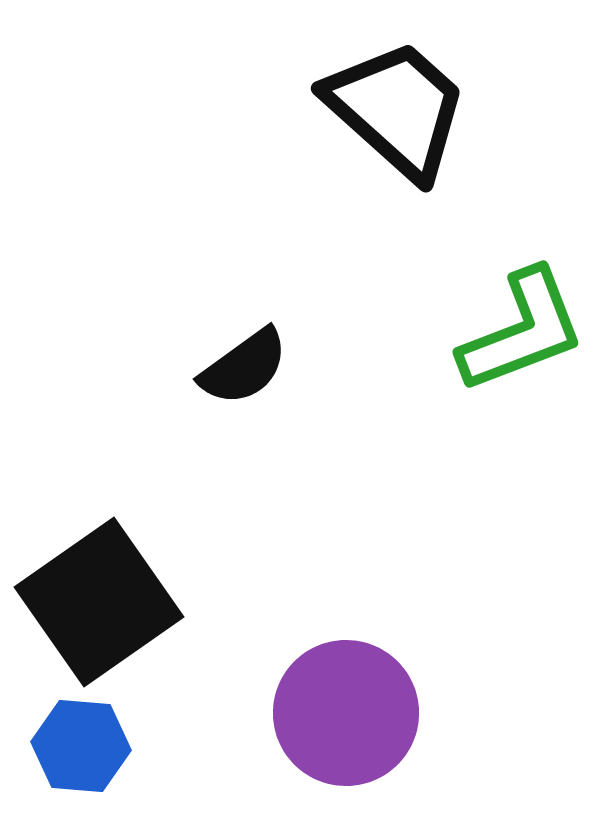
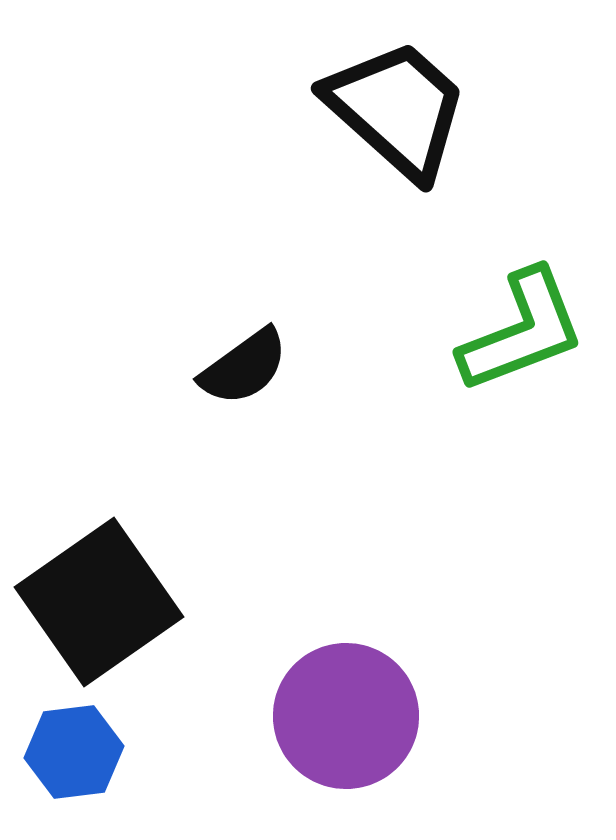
purple circle: moved 3 px down
blue hexagon: moved 7 px left, 6 px down; rotated 12 degrees counterclockwise
